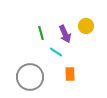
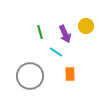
green line: moved 1 px left, 1 px up
gray circle: moved 1 px up
